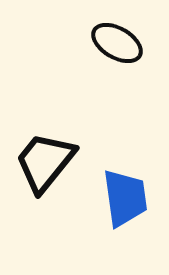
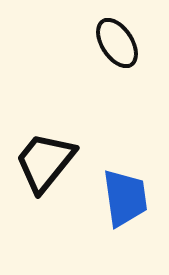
black ellipse: rotated 27 degrees clockwise
